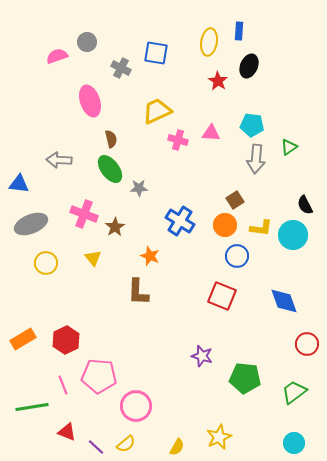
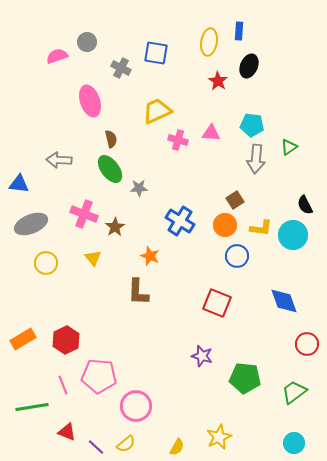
red square at (222, 296): moved 5 px left, 7 px down
